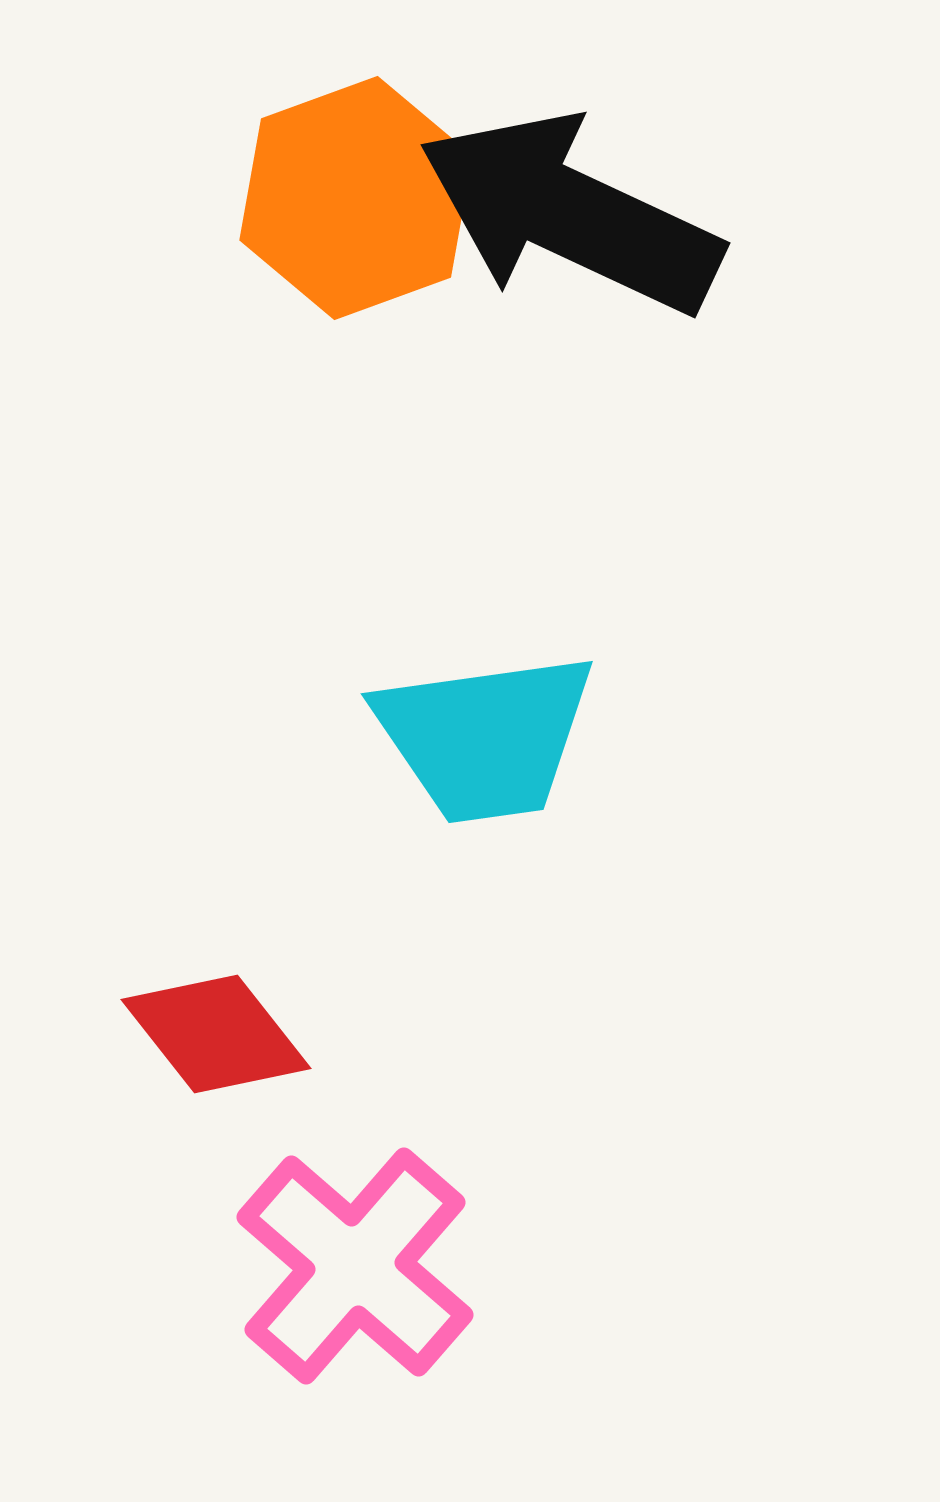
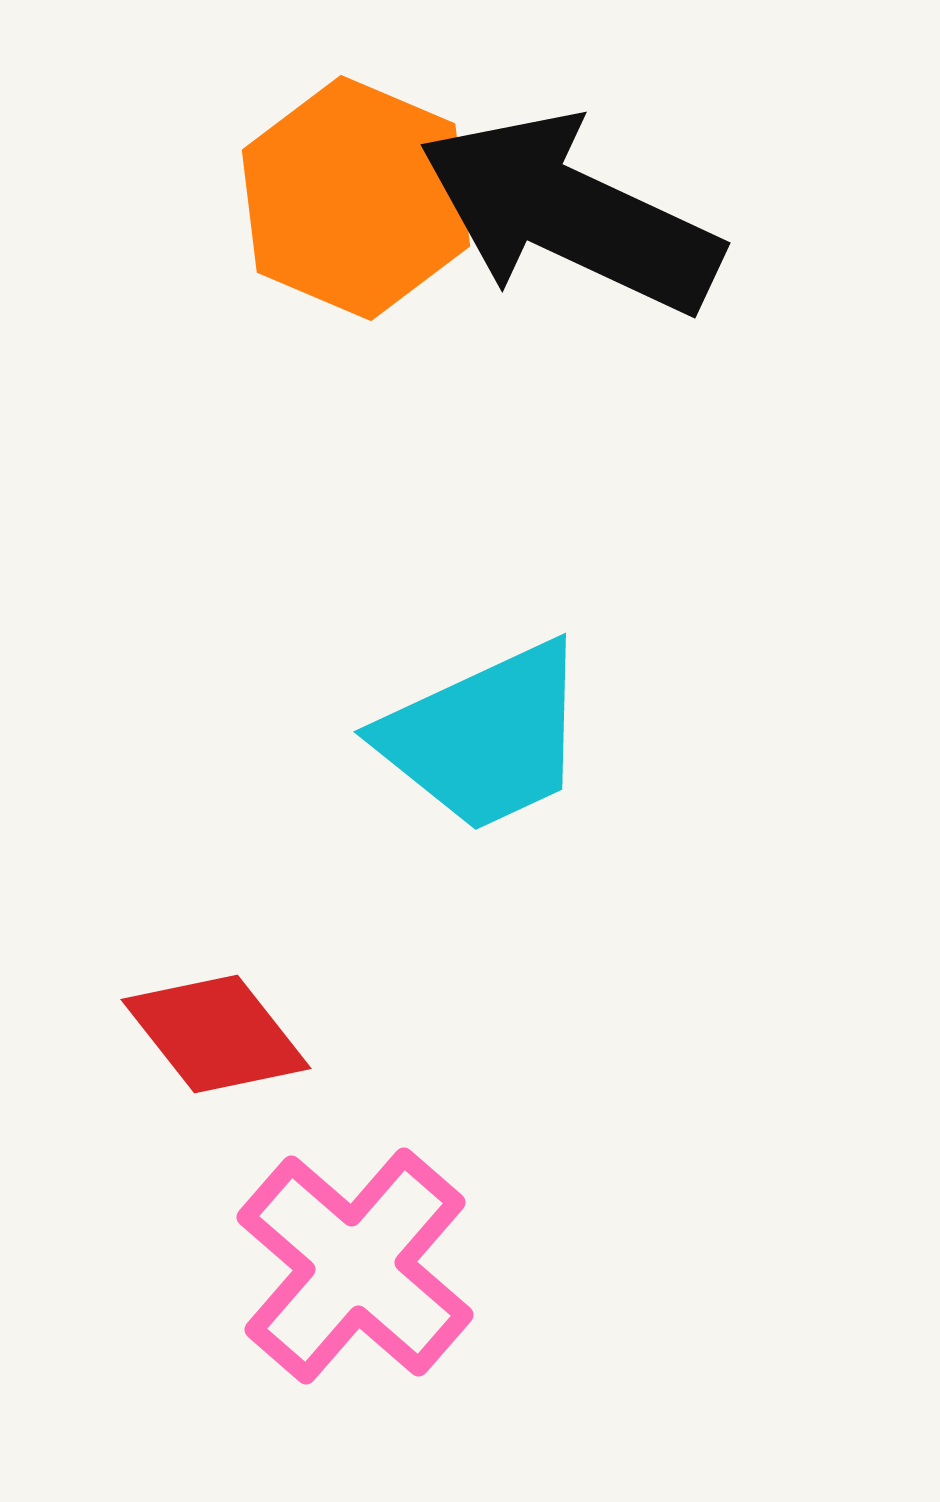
orange hexagon: rotated 17 degrees counterclockwise
cyan trapezoid: rotated 17 degrees counterclockwise
